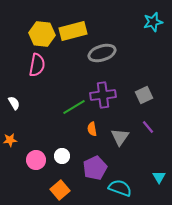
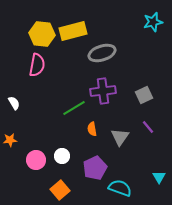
purple cross: moved 4 px up
green line: moved 1 px down
